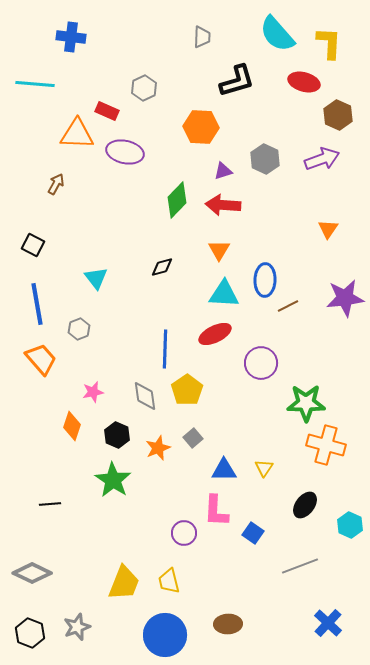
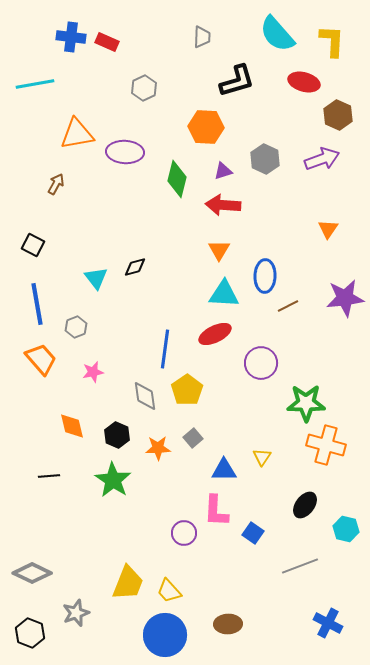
yellow L-shape at (329, 43): moved 3 px right, 2 px up
cyan line at (35, 84): rotated 15 degrees counterclockwise
red rectangle at (107, 111): moved 69 px up
orange hexagon at (201, 127): moved 5 px right
orange triangle at (77, 134): rotated 12 degrees counterclockwise
purple ellipse at (125, 152): rotated 9 degrees counterclockwise
green diamond at (177, 200): moved 21 px up; rotated 30 degrees counterclockwise
black diamond at (162, 267): moved 27 px left
blue ellipse at (265, 280): moved 4 px up
gray hexagon at (79, 329): moved 3 px left, 2 px up
blue line at (165, 349): rotated 6 degrees clockwise
pink star at (93, 392): moved 20 px up
orange diamond at (72, 426): rotated 32 degrees counterclockwise
orange star at (158, 448): rotated 20 degrees clockwise
yellow triangle at (264, 468): moved 2 px left, 11 px up
black line at (50, 504): moved 1 px left, 28 px up
cyan hexagon at (350, 525): moved 4 px left, 4 px down; rotated 10 degrees counterclockwise
yellow trapezoid at (169, 581): moved 10 px down; rotated 28 degrees counterclockwise
yellow trapezoid at (124, 583): moved 4 px right
blue cross at (328, 623): rotated 16 degrees counterclockwise
gray star at (77, 627): moved 1 px left, 14 px up
